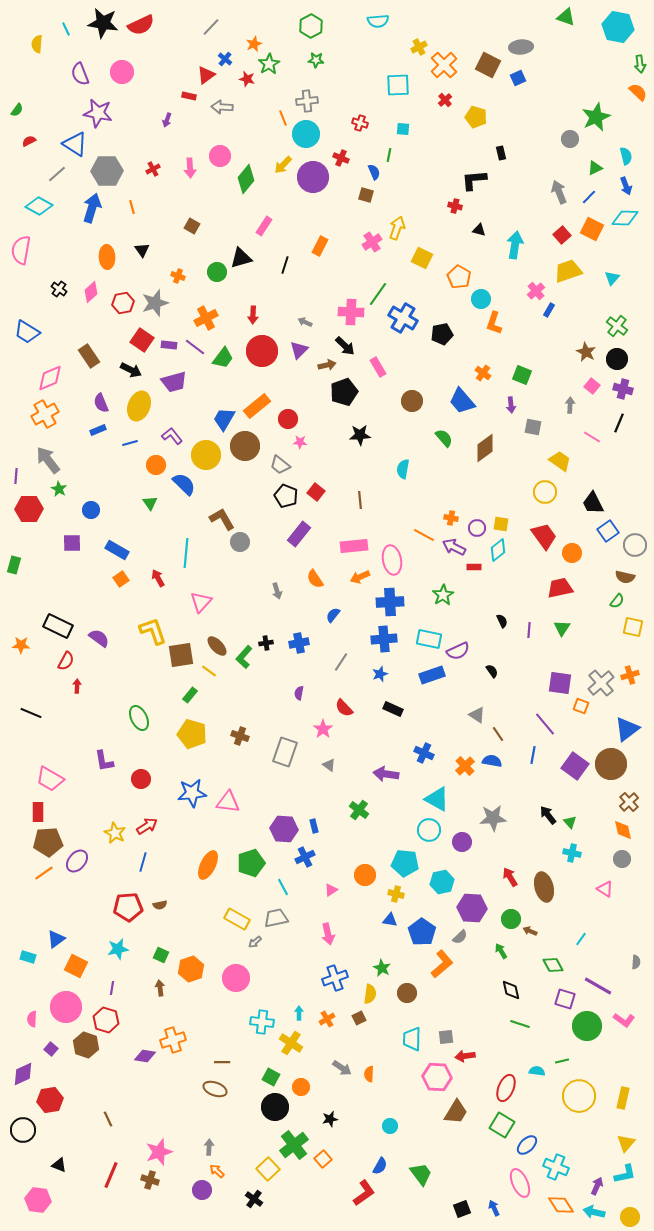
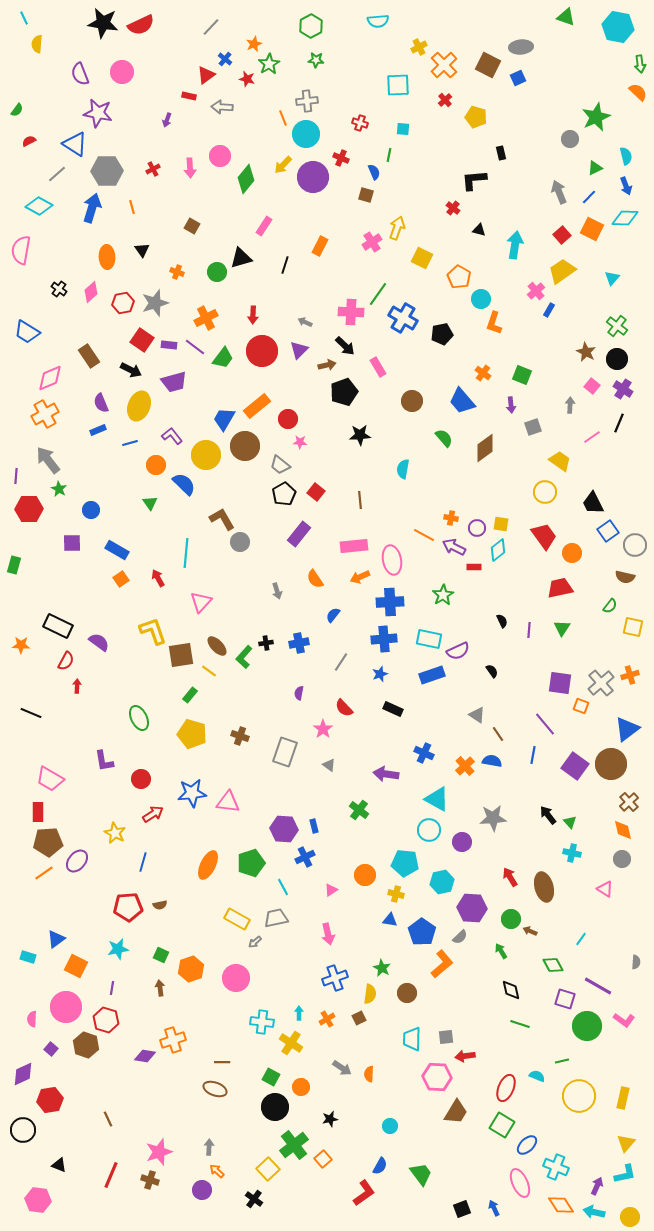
cyan line at (66, 29): moved 42 px left, 11 px up
red cross at (455, 206): moved 2 px left, 2 px down; rotated 24 degrees clockwise
yellow trapezoid at (568, 271): moved 6 px left; rotated 16 degrees counterclockwise
orange cross at (178, 276): moved 1 px left, 4 px up
purple cross at (623, 389): rotated 18 degrees clockwise
gray square at (533, 427): rotated 30 degrees counterclockwise
pink line at (592, 437): rotated 66 degrees counterclockwise
black pentagon at (286, 496): moved 2 px left, 2 px up; rotated 20 degrees clockwise
green semicircle at (617, 601): moved 7 px left, 5 px down
purple semicircle at (99, 638): moved 4 px down
red arrow at (147, 826): moved 6 px right, 12 px up
cyan semicircle at (537, 1071): moved 5 px down; rotated 14 degrees clockwise
